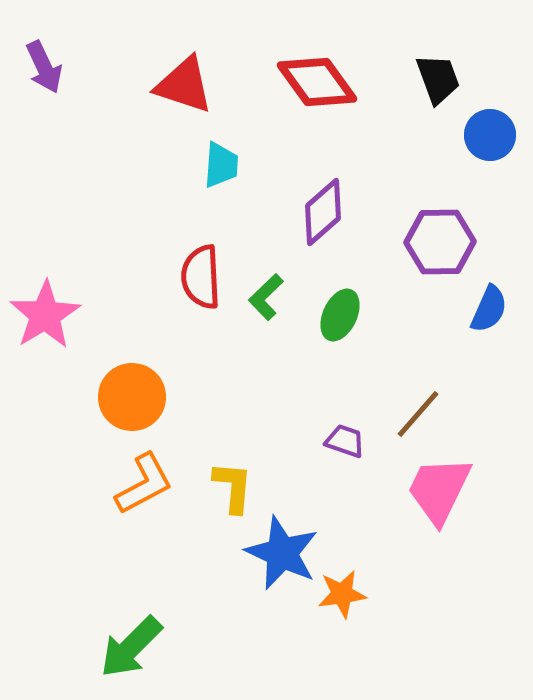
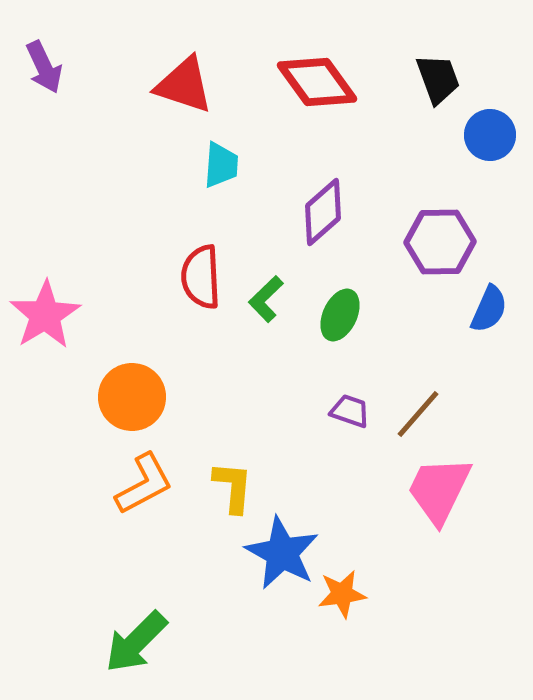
green L-shape: moved 2 px down
purple trapezoid: moved 5 px right, 30 px up
blue star: rotated 4 degrees clockwise
green arrow: moved 5 px right, 5 px up
